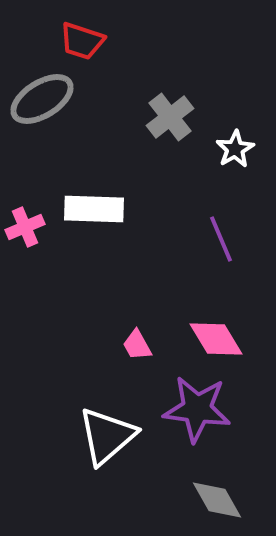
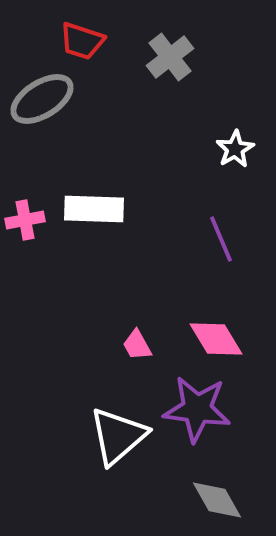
gray cross: moved 60 px up
pink cross: moved 7 px up; rotated 12 degrees clockwise
white triangle: moved 11 px right
